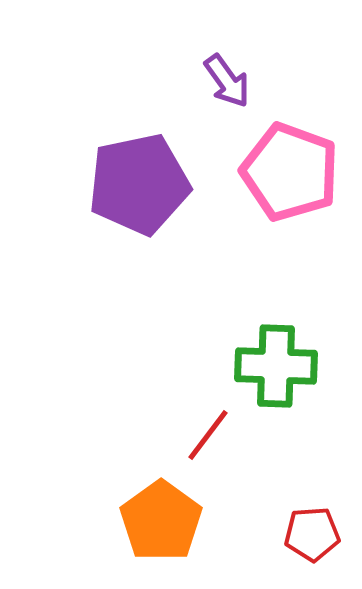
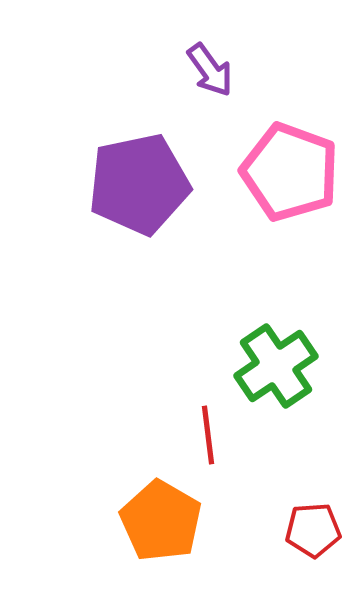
purple arrow: moved 17 px left, 11 px up
green cross: rotated 36 degrees counterclockwise
red line: rotated 44 degrees counterclockwise
orange pentagon: rotated 6 degrees counterclockwise
red pentagon: moved 1 px right, 4 px up
